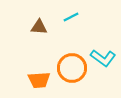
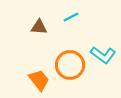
cyan L-shape: moved 3 px up
orange circle: moved 2 px left, 3 px up
orange trapezoid: rotated 125 degrees counterclockwise
